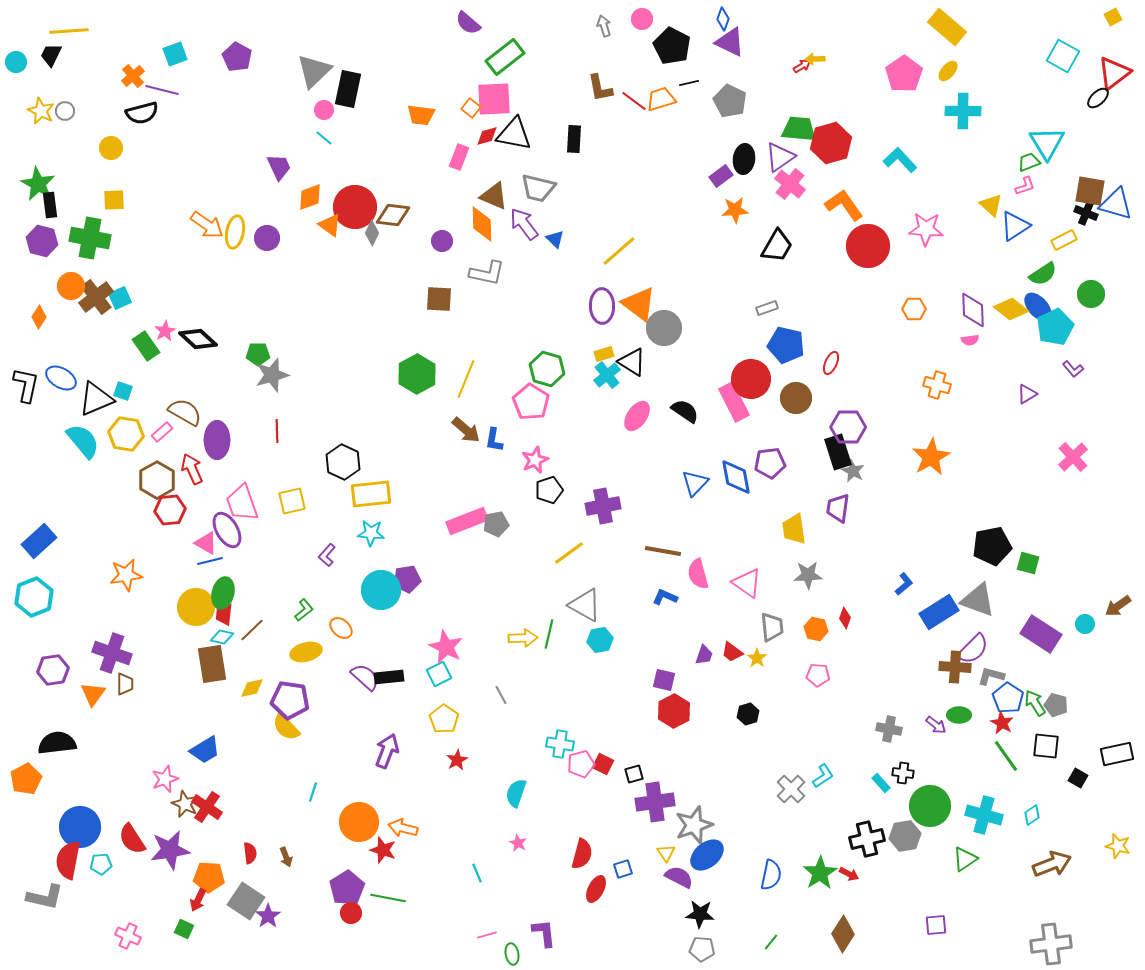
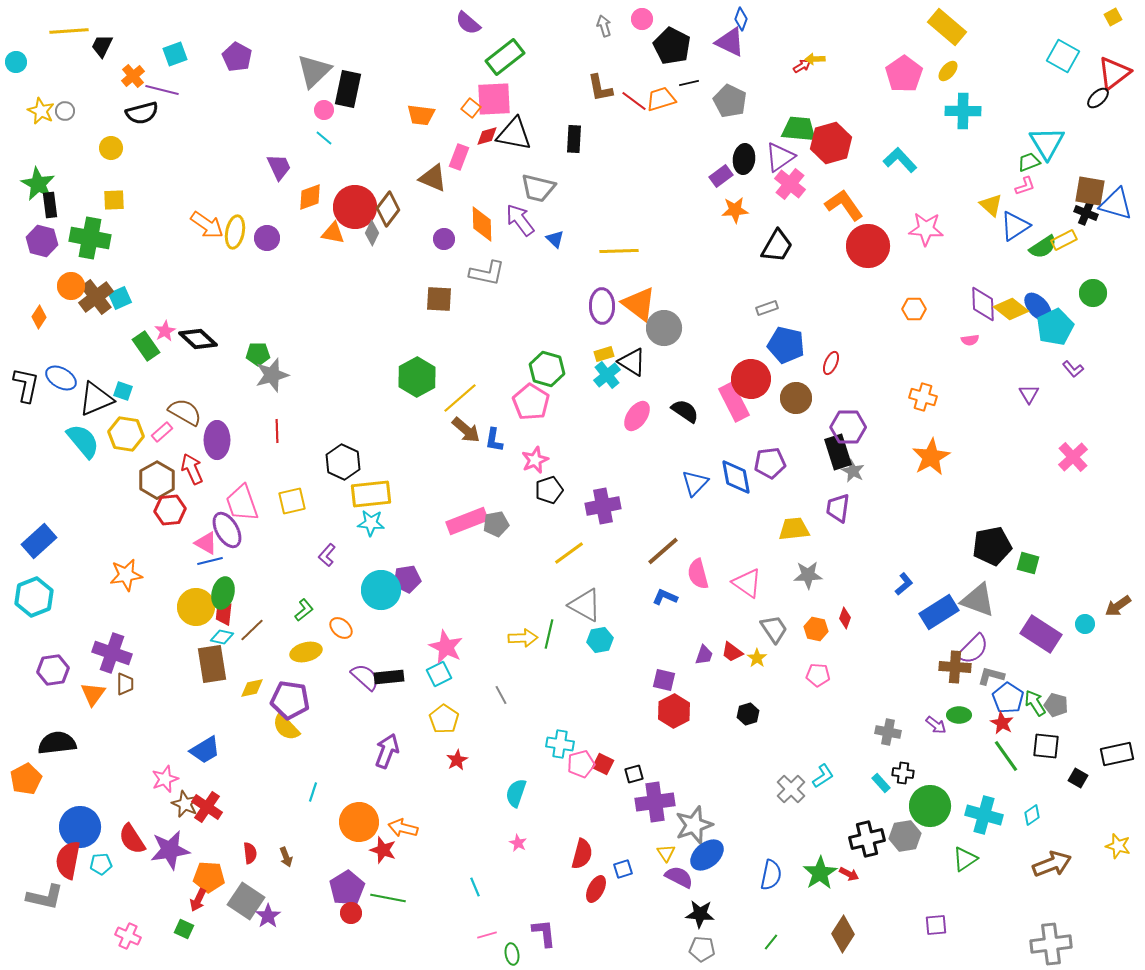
blue diamond at (723, 19): moved 18 px right
black trapezoid at (51, 55): moved 51 px right, 9 px up
brown triangle at (494, 196): moved 61 px left, 18 px up
brown diamond at (393, 215): moved 5 px left, 6 px up; rotated 60 degrees counterclockwise
purple arrow at (524, 224): moved 4 px left, 4 px up
orange triangle at (330, 225): moved 3 px right, 8 px down; rotated 25 degrees counterclockwise
purple circle at (442, 241): moved 2 px right, 2 px up
yellow line at (619, 251): rotated 39 degrees clockwise
green semicircle at (1043, 274): moved 27 px up
green circle at (1091, 294): moved 2 px right, 1 px up
purple diamond at (973, 310): moved 10 px right, 6 px up
green hexagon at (417, 374): moved 3 px down
yellow line at (466, 379): moved 6 px left, 19 px down; rotated 27 degrees clockwise
orange cross at (937, 385): moved 14 px left, 12 px down
purple triangle at (1027, 394): moved 2 px right; rotated 30 degrees counterclockwise
yellow trapezoid at (794, 529): rotated 92 degrees clockwise
cyan star at (371, 533): moved 10 px up
brown line at (663, 551): rotated 51 degrees counterclockwise
gray trapezoid at (772, 627): moved 2 px right, 2 px down; rotated 28 degrees counterclockwise
gray cross at (889, 729): moved 1 px left, 3 px down
cyan line at (477, 873): moved 2 px left, 14 px down
